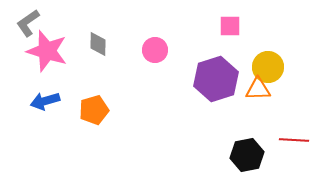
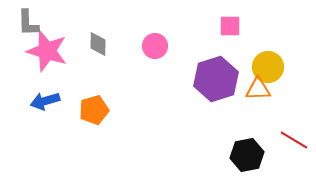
gray L-shape: rotated 56 degrees counterclockwise
pink circle: moved 4 px up
red line: rotated 28 degrees clockwise
